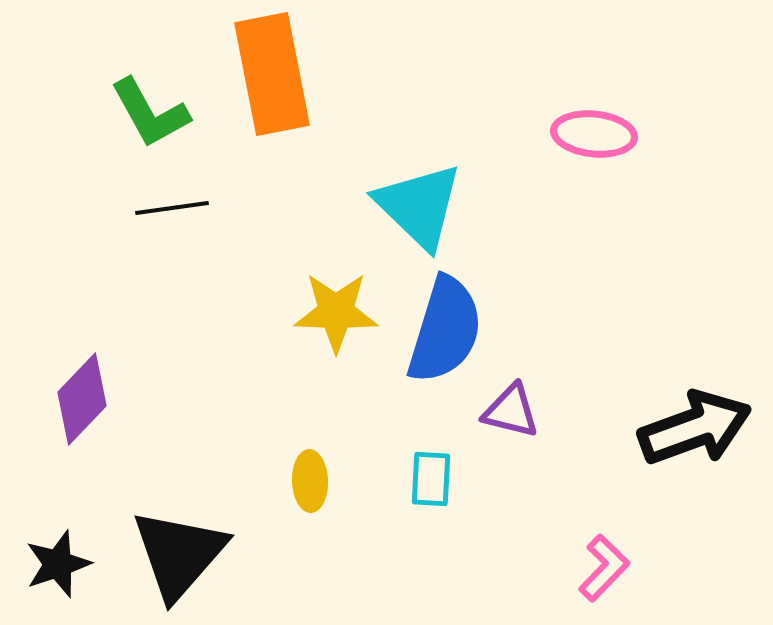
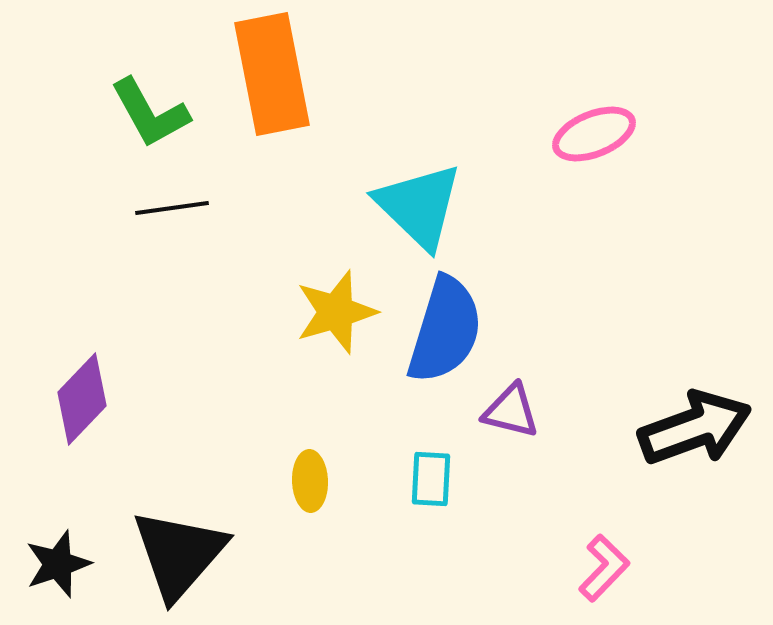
pink ellipse: rotated 28 degrees counterclockwise
yellow star: rotated 18 degrees counterclockwise
